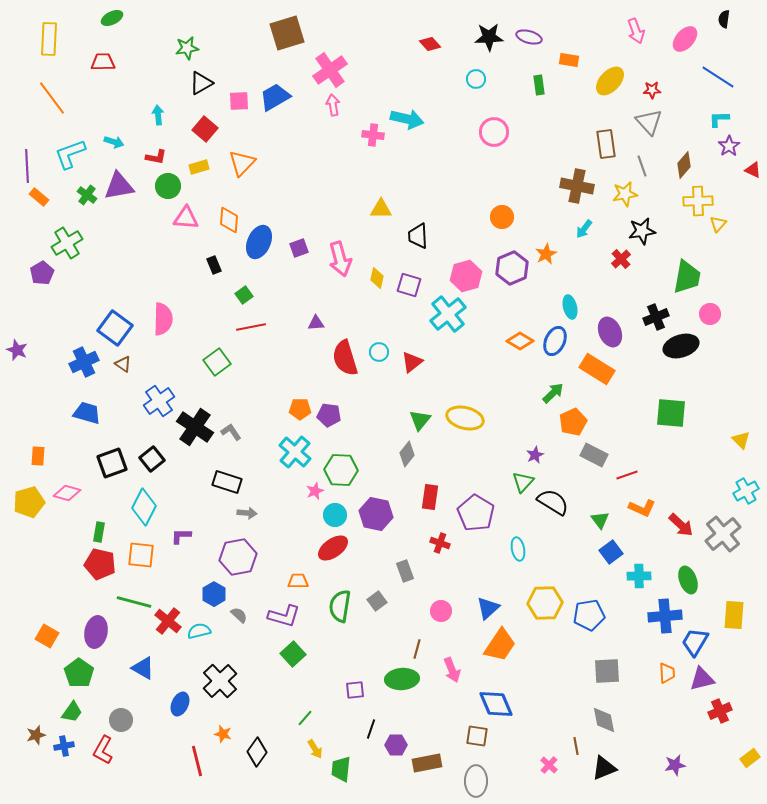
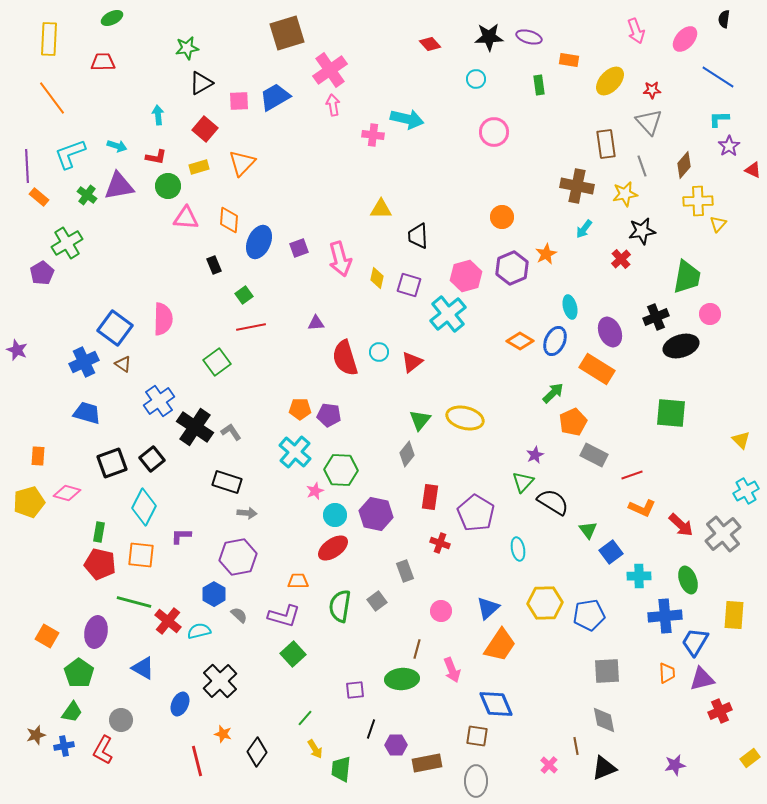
cyan arrow at (114, 142): moved 3 px right, 4 px down
red line at (627, 475): moved 5 px right
green triangle at (600, 520): moved 12 px left, 10 px down
